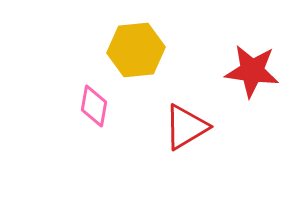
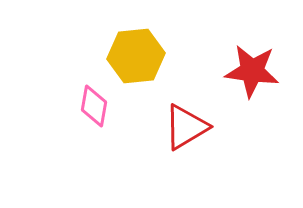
yellow hexagon: moved 6 px down
